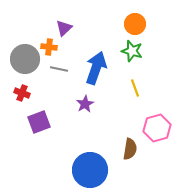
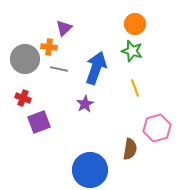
red cross: moved 1 px right, 5 px down
